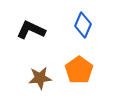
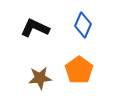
black L-shape: moved 4 px right, 2 px up
